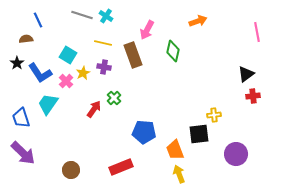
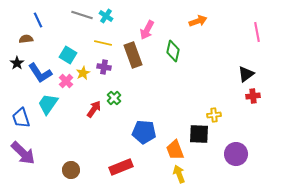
black square: rotated 10 degrees clockwise
